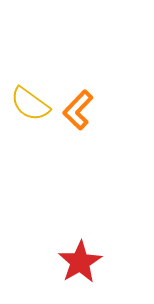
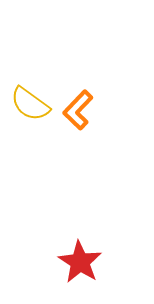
red star: rotated 9 degrees counterclockwise
